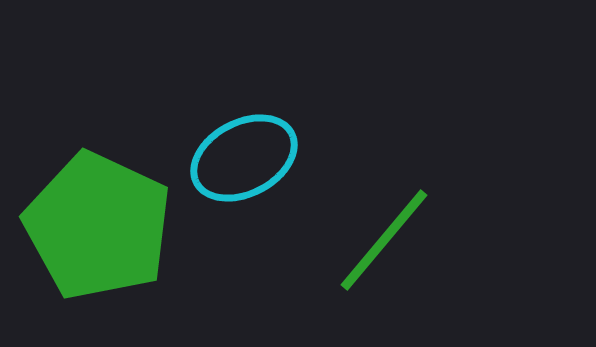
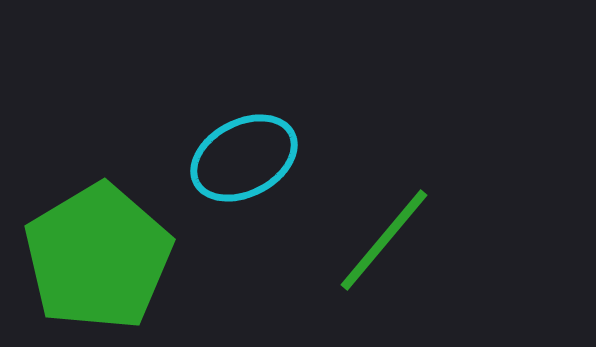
green pentagon: moved 31 px down; rotated 16 degrees clockwise
